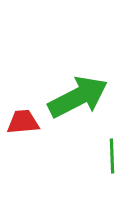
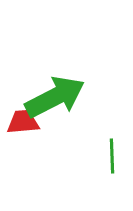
green arrow: moved 23 px left
